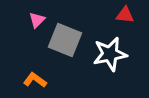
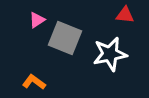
pink triangle: rotated 12 degrees clockwise
gray square: moved 2 px up
orange L-shape: moved 1 px left, 2 px down
